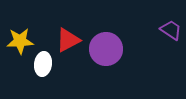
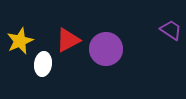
yellow star: rotated 20 degrees counterclockwise
